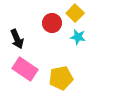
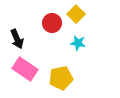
yellow square: moved 1 px right, 1 px down
cyan star: moved 6 px down
